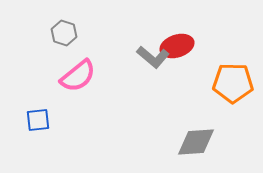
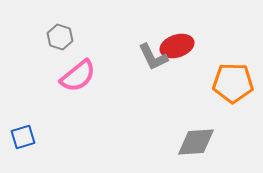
gray hexagon: moved 4 px left, 4 px down
gray L-shape: rotated 24 degrees clockwise
blue square: moved 15 px left, 17 px down; rotated 10 degrees counterclockwise
